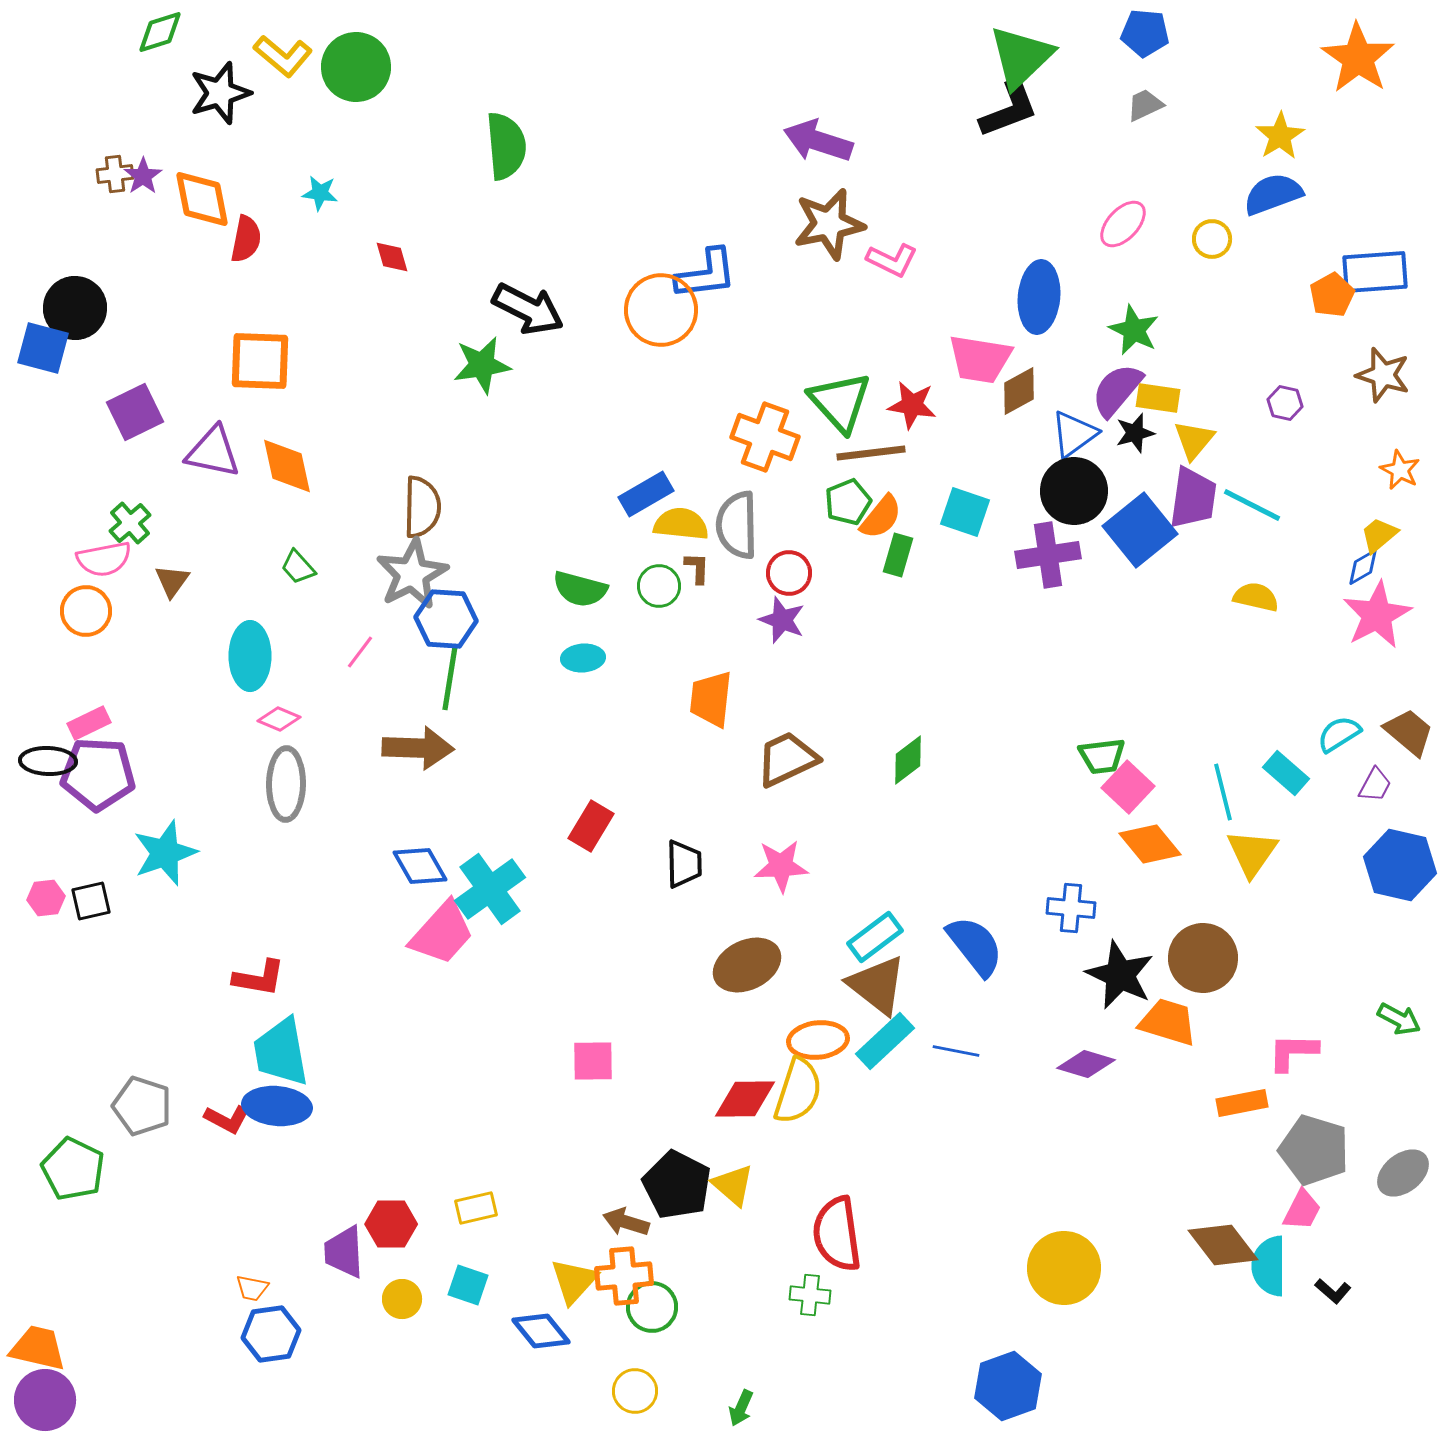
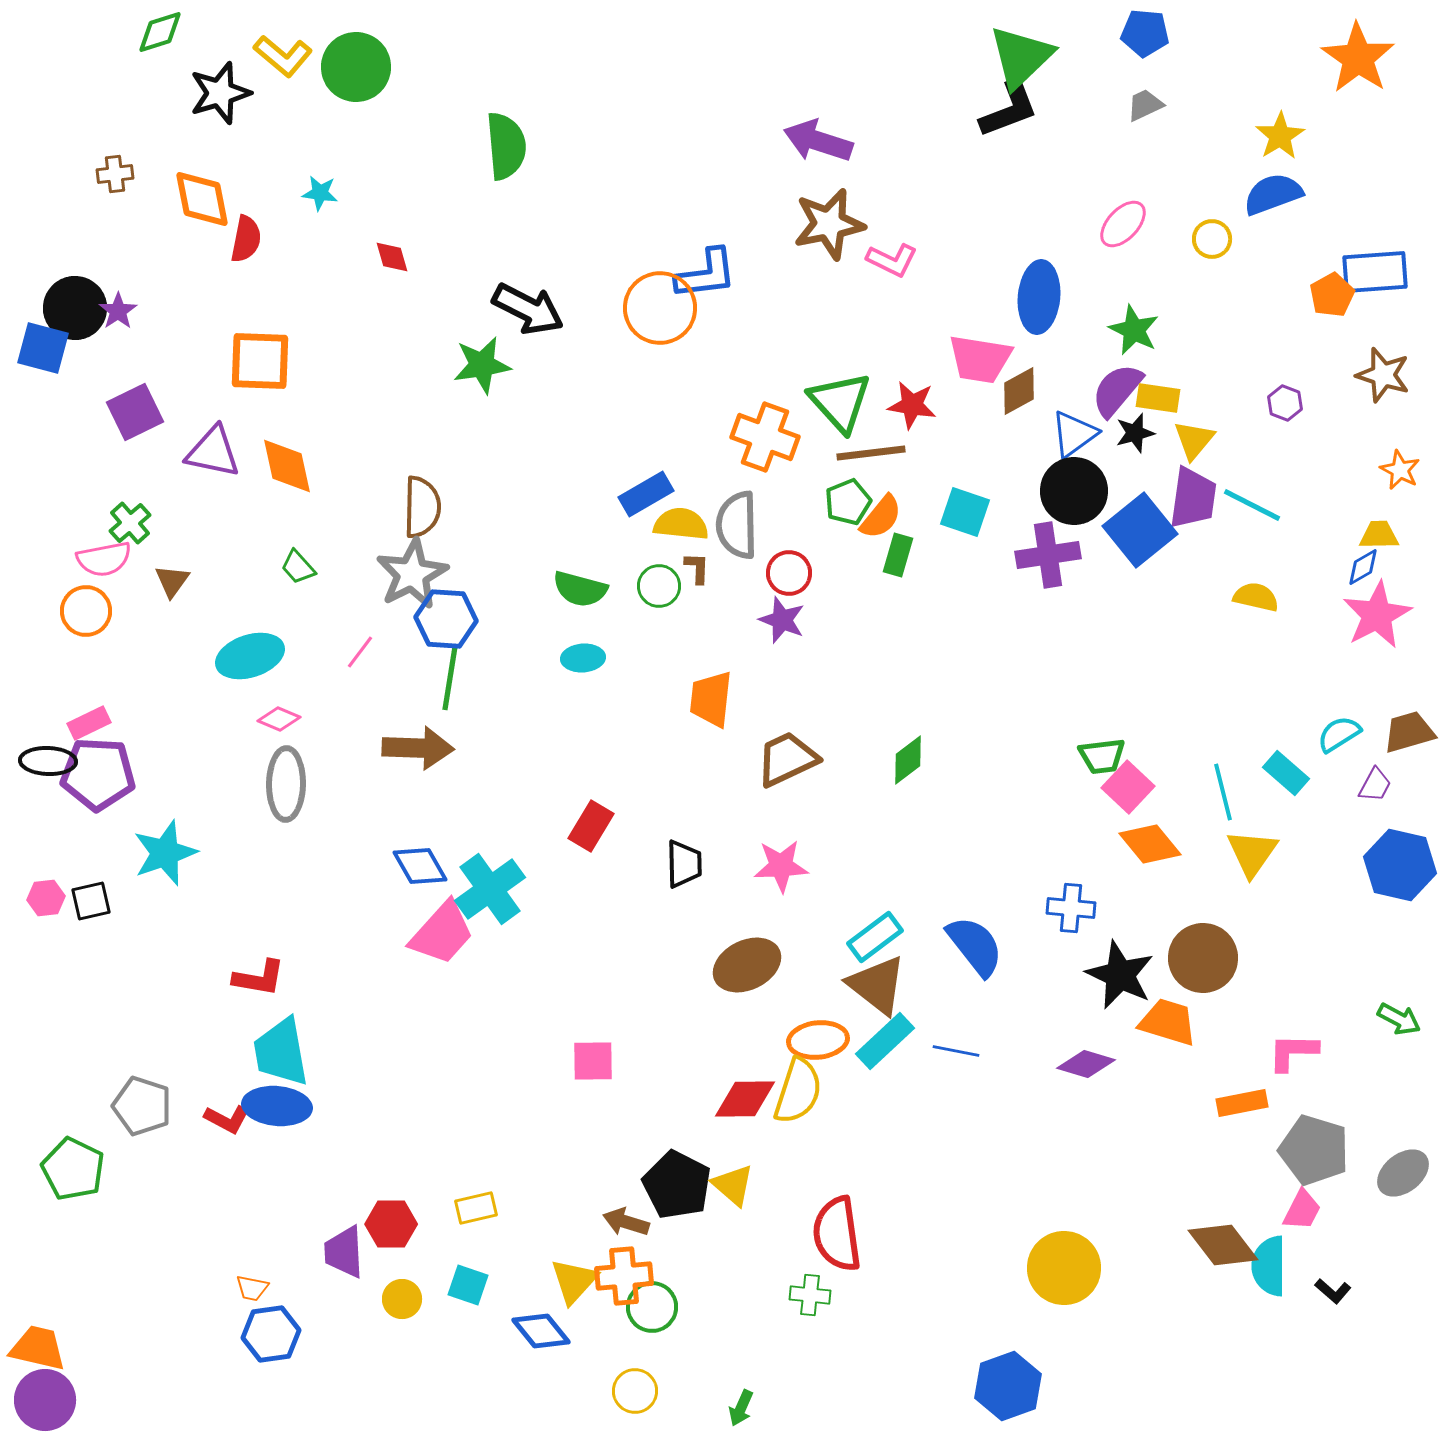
purple star at (143, 176): moved 25 px left, 135 px down
orange circle at (661, 310): moved 1 px left, 2 px up
purple hexagon at (1285, 403): rotated 8 degrees clockwise
yellow trapezoid at (1379, 535): rotated 39 degrees clockwise
cyan ellipse at (250, 656): rotated 72 degrees clockwise
brown trapezoid at (1409, 732): rotated 56 degrees counterclockwise
